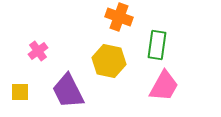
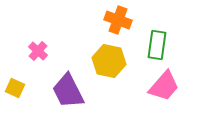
orange cross: moved 1 px left, 3 px down
pink cross: rotated 12 degrees counterclockwise
pink trapezoid: rotated 12 degrees clockwise
yellow square: moved 5 px left, 4 px up; rotated 24 degrees clockwise
